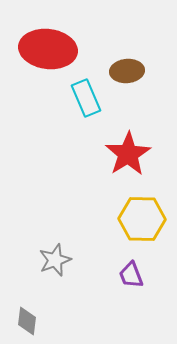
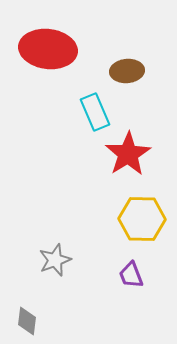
cyan rectangle: moved 9 px right, 14 px down
